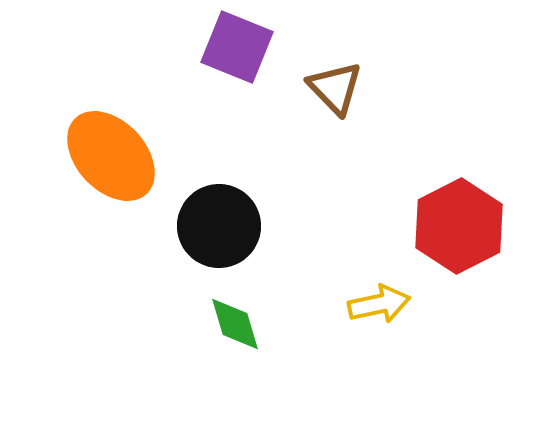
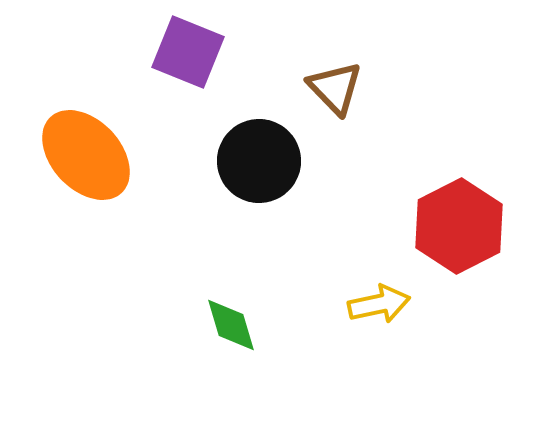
purple square: moved 49 px left, 5 px down
orange ellipse: moved 25 px left, 1 px up
black circle: moved 40 px right, 65 px up
green diamond: moved 4 px left, 1 px down
